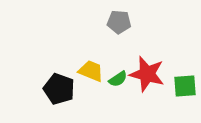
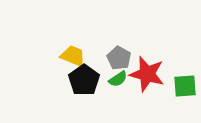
gray pentagon: moved 36 px down; rotated 25 degrees clockwise
yellow trapezoid: moved 18 px left, 15 px up
black pentagon: moved 25 px right, 9 px up; rotated 16 degrees clockwise
